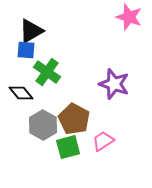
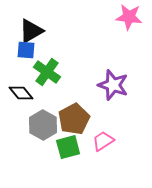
pink star: rotated 12 degrees counterclockwise
purple star: moved 1 px left, 1 px down
brown pentagon: rotated 16 degrees clockwise
